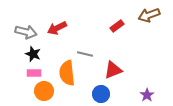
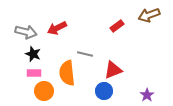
blue circle: moved 3 px right, 3 px up
